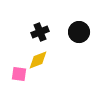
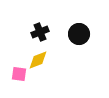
black circle: moved 2 px down
